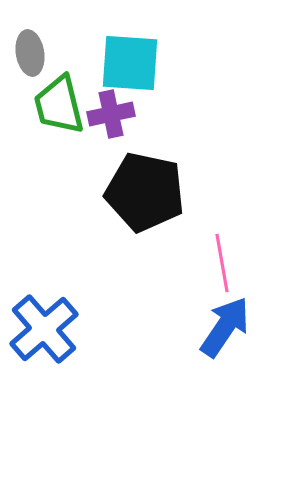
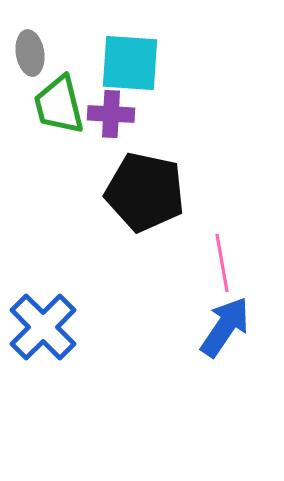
purple cross: rotated 15 degrees clockwise
blue cross: moved 1 px left, 2 px up; rotated 4 degrees counterclockwise
